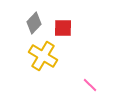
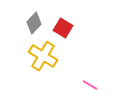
red square: rotated 30 degrees clockwise
pink line: rotated 14 degrees counterclockwise
